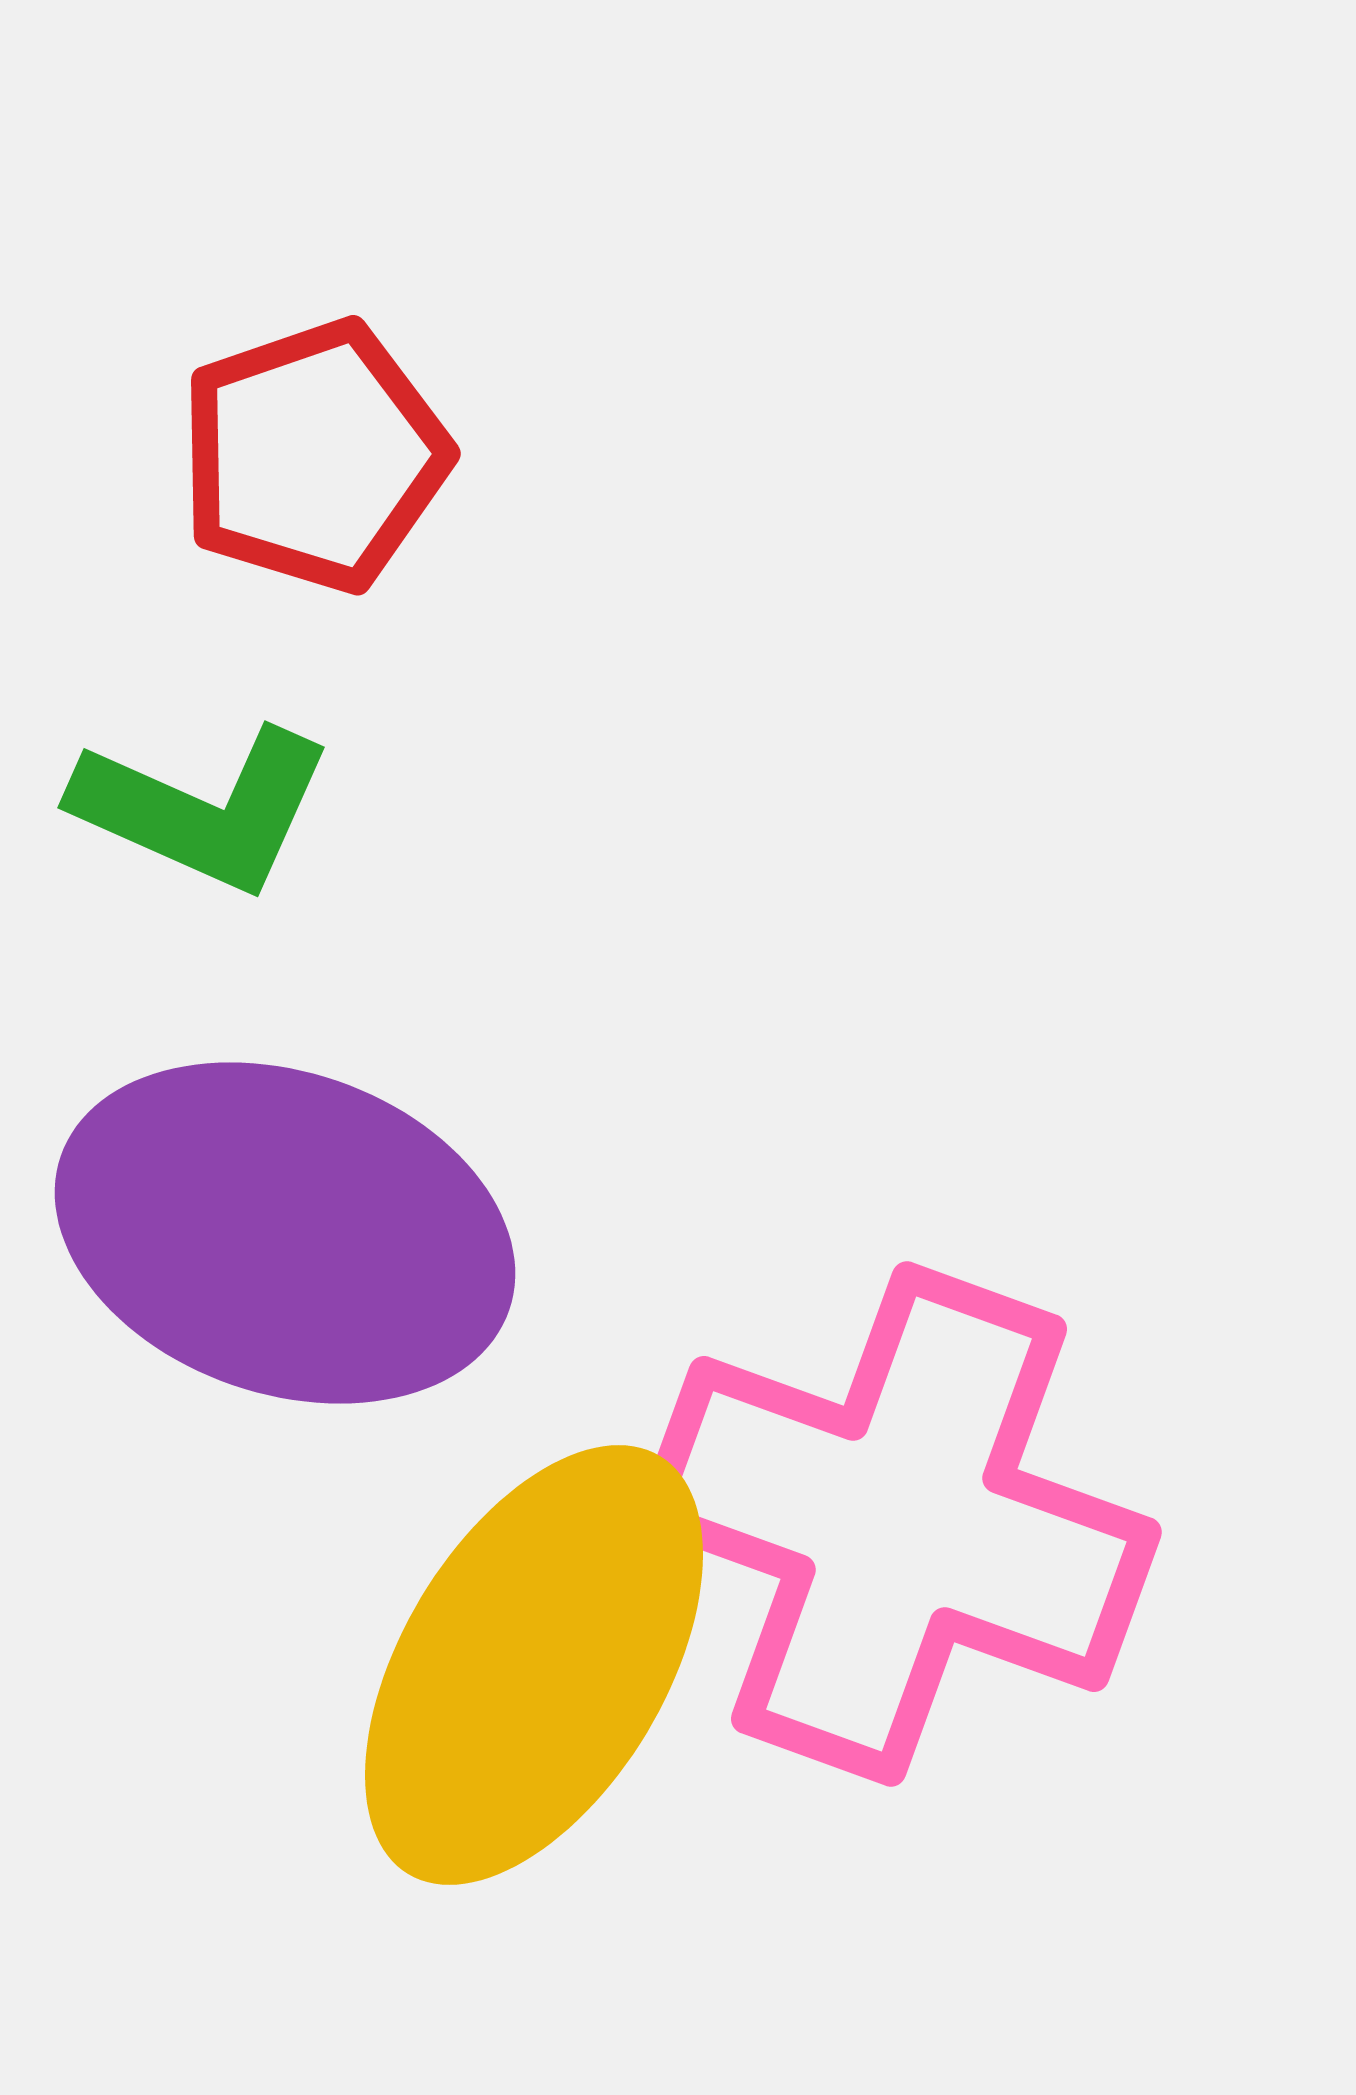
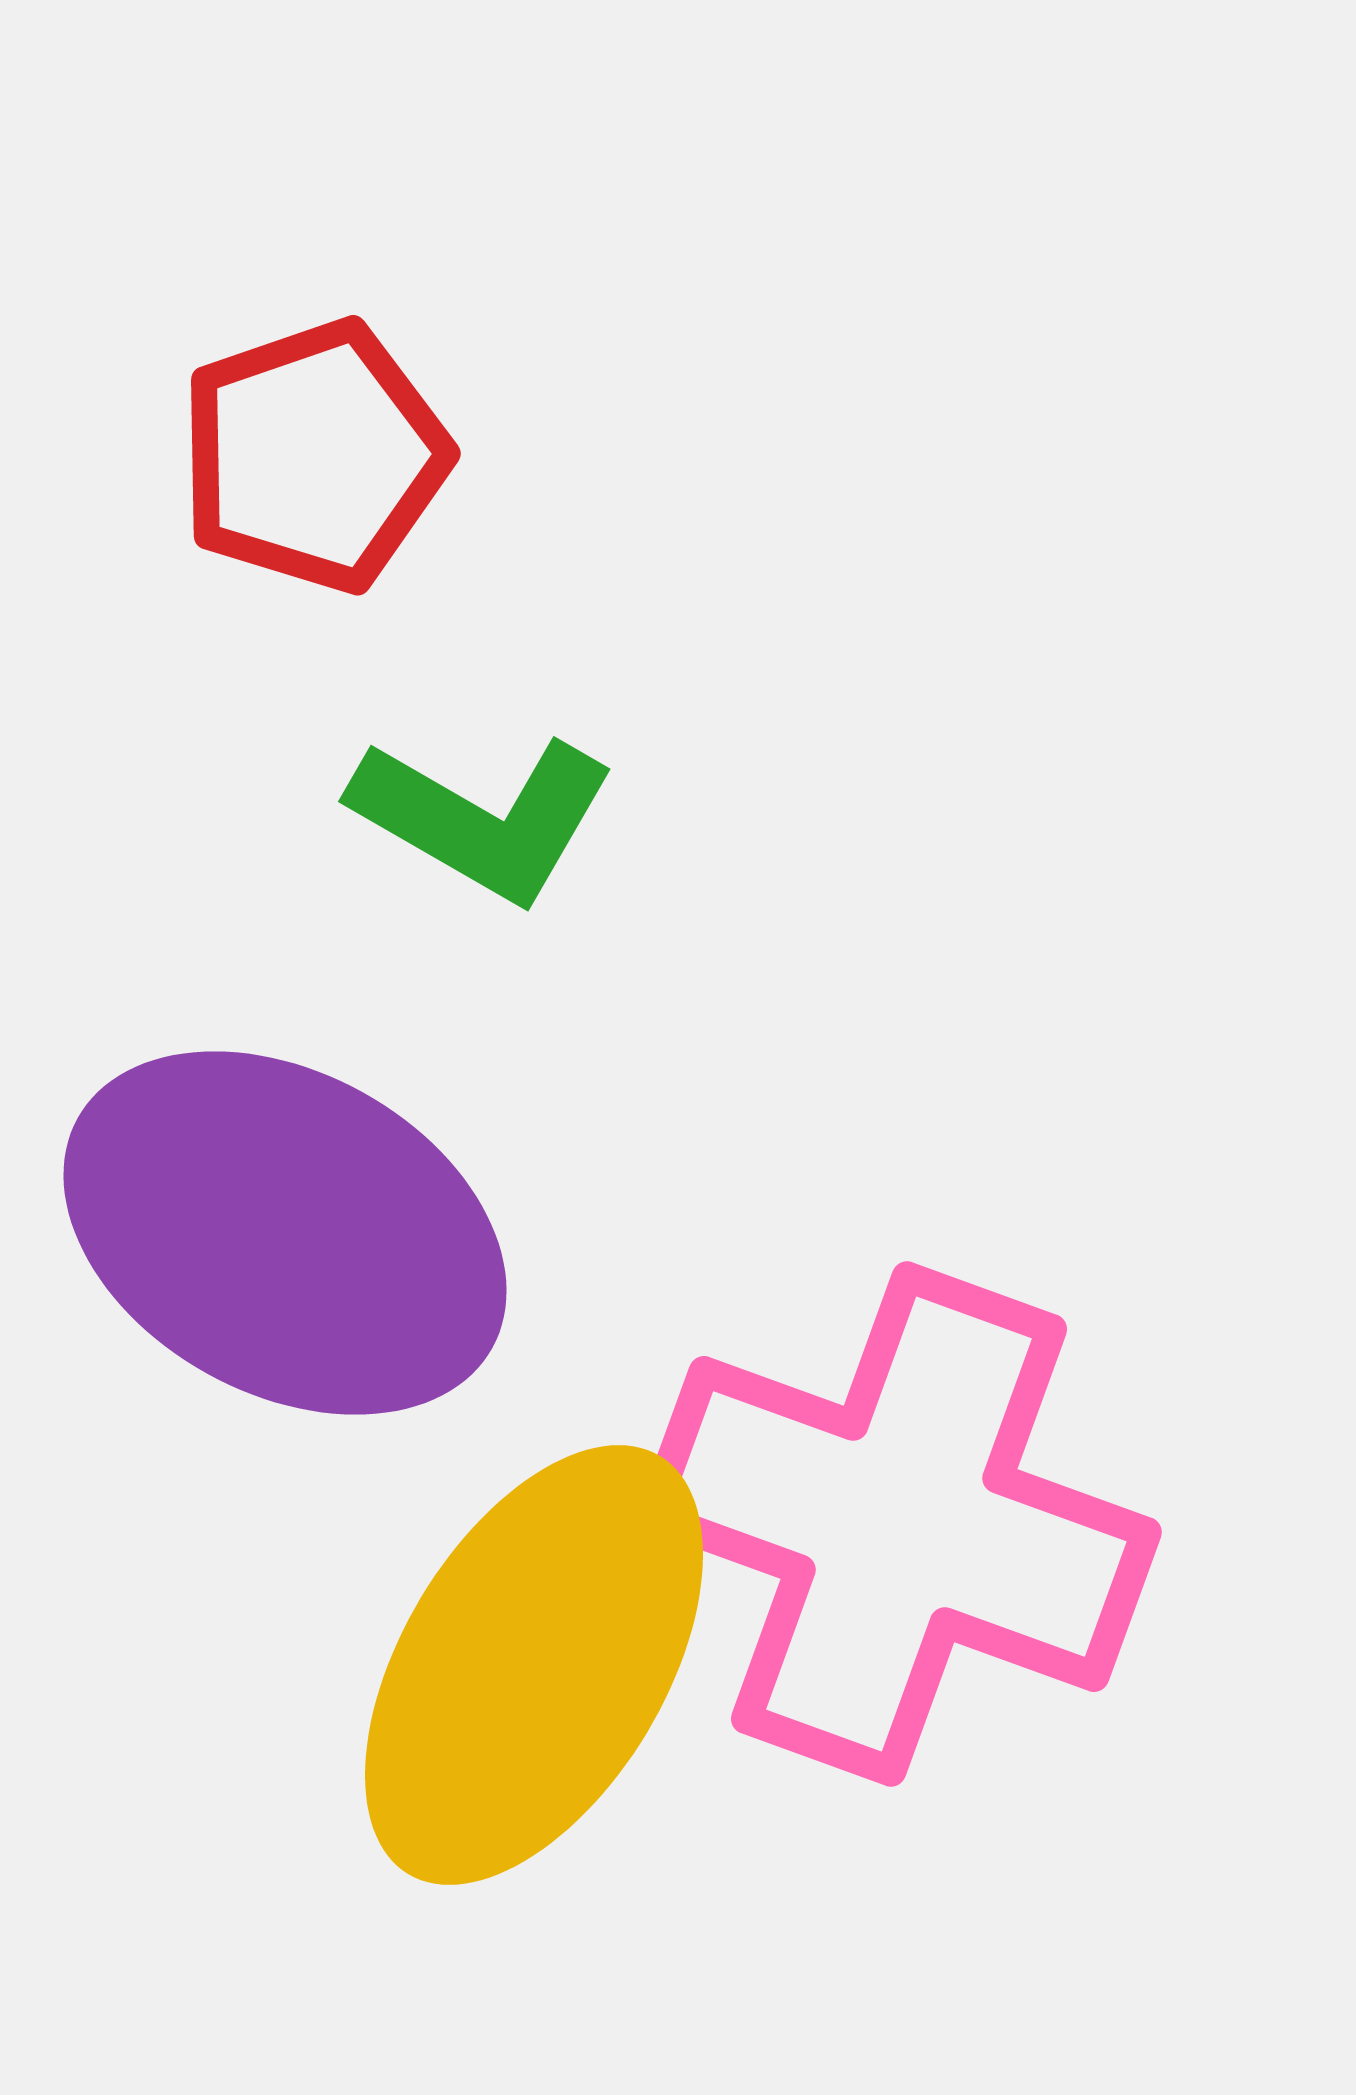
green L-shape: moved 280 px right, 9 px down; rotated 6 degrees clockwise
purple ellipse: rotated 10 degrees clockwise
